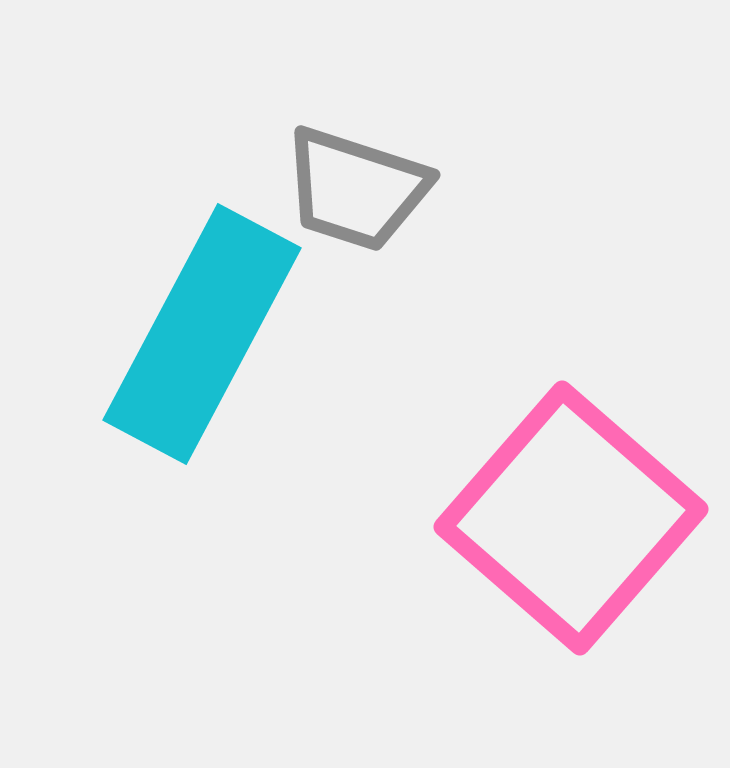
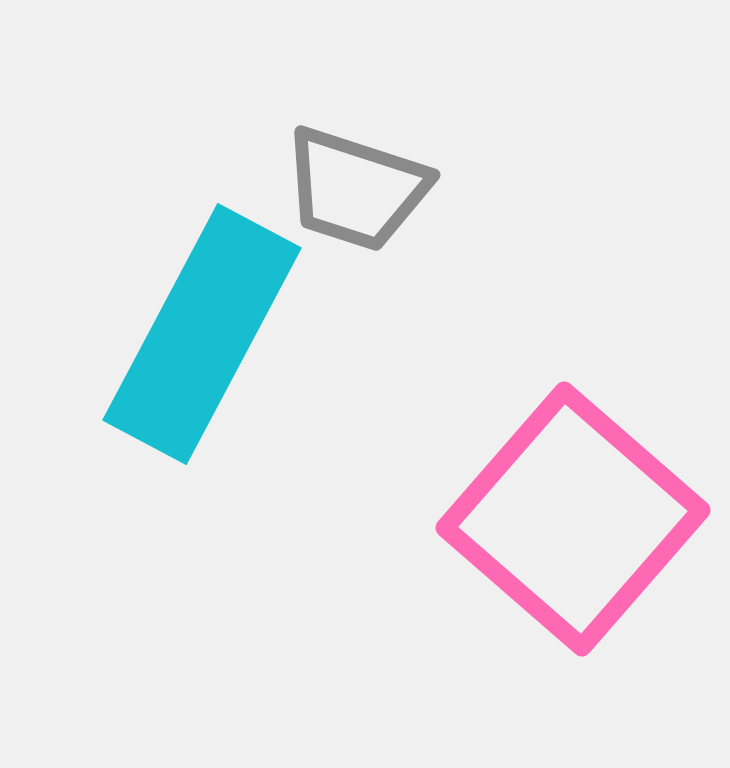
pink square: moved 2 px right, 1 px down
